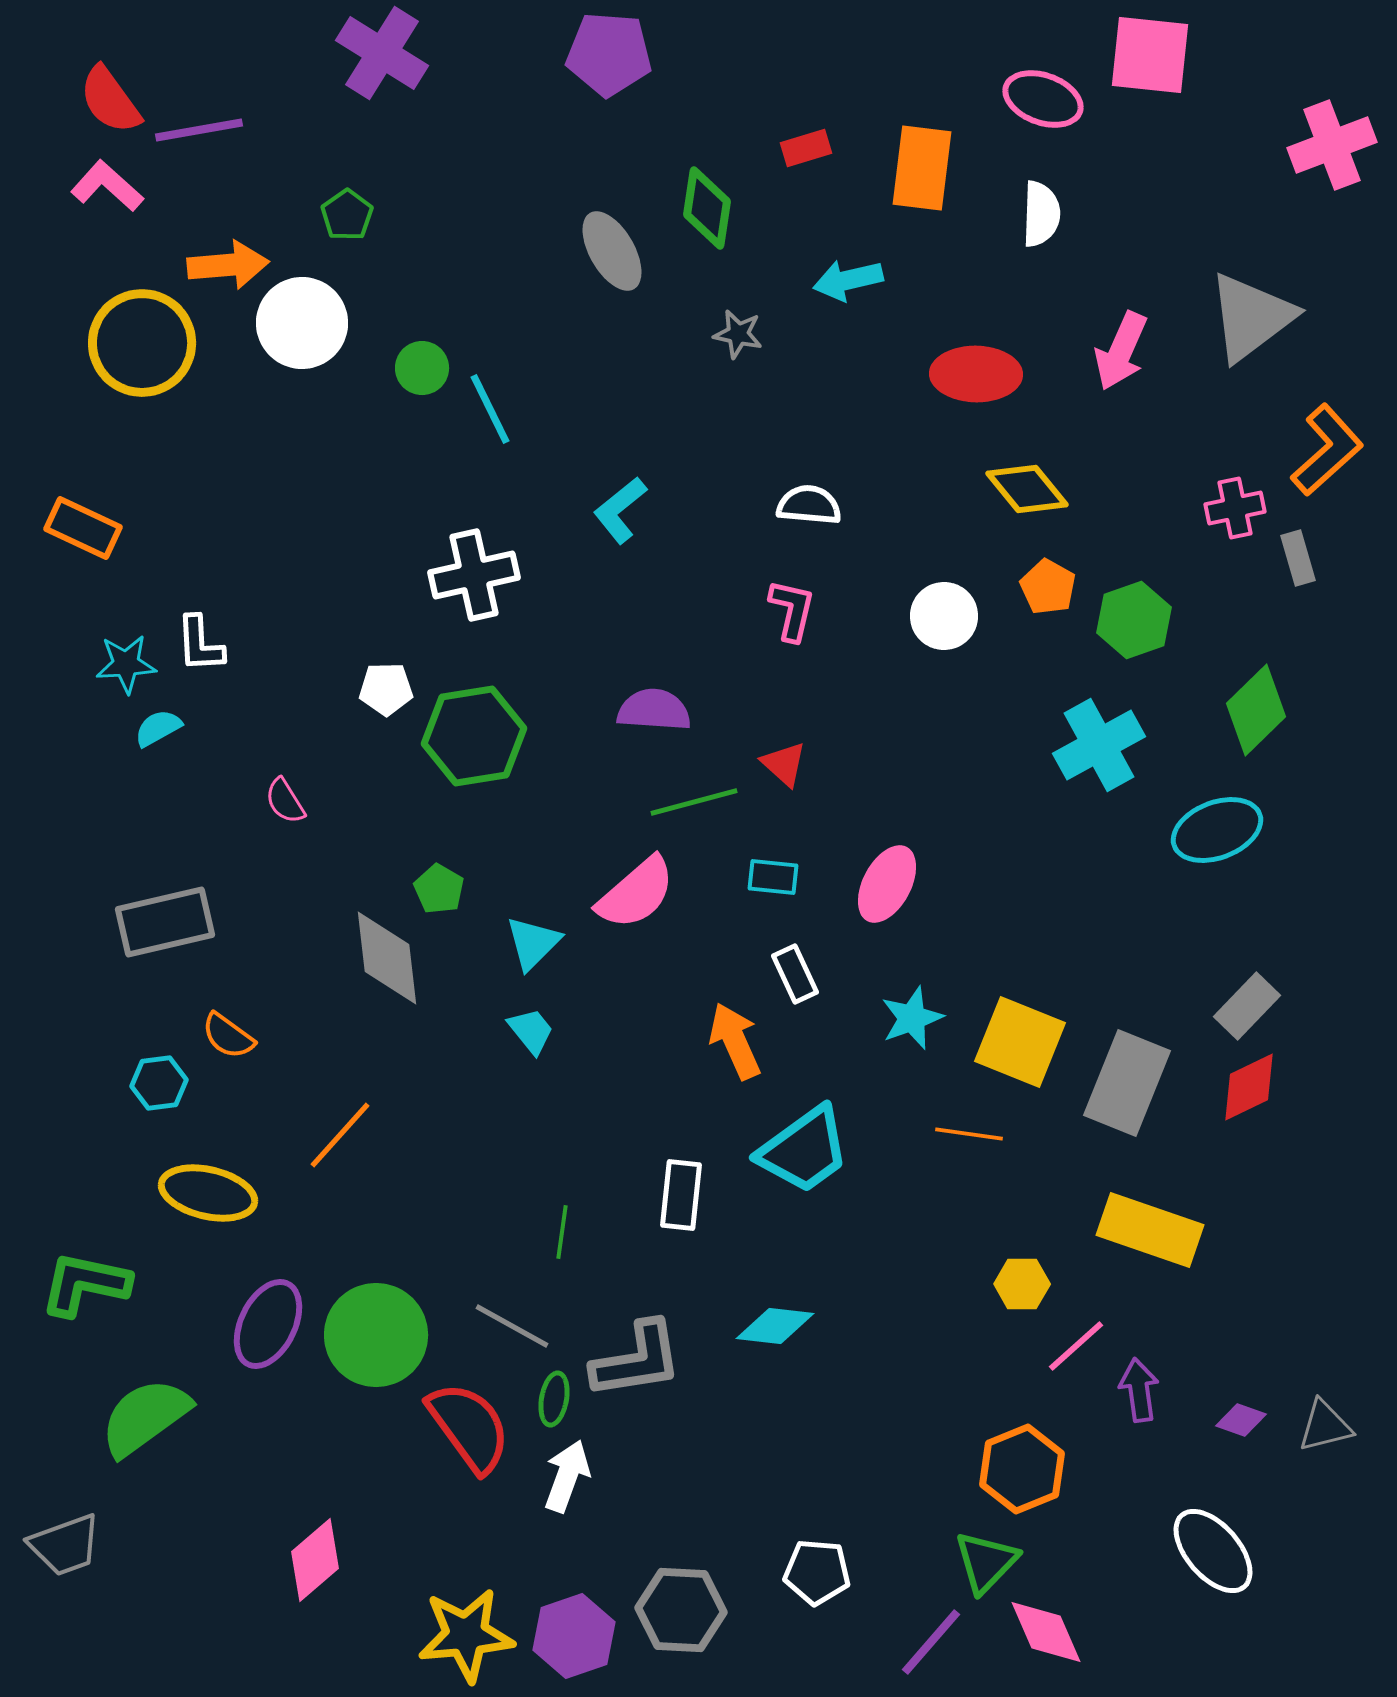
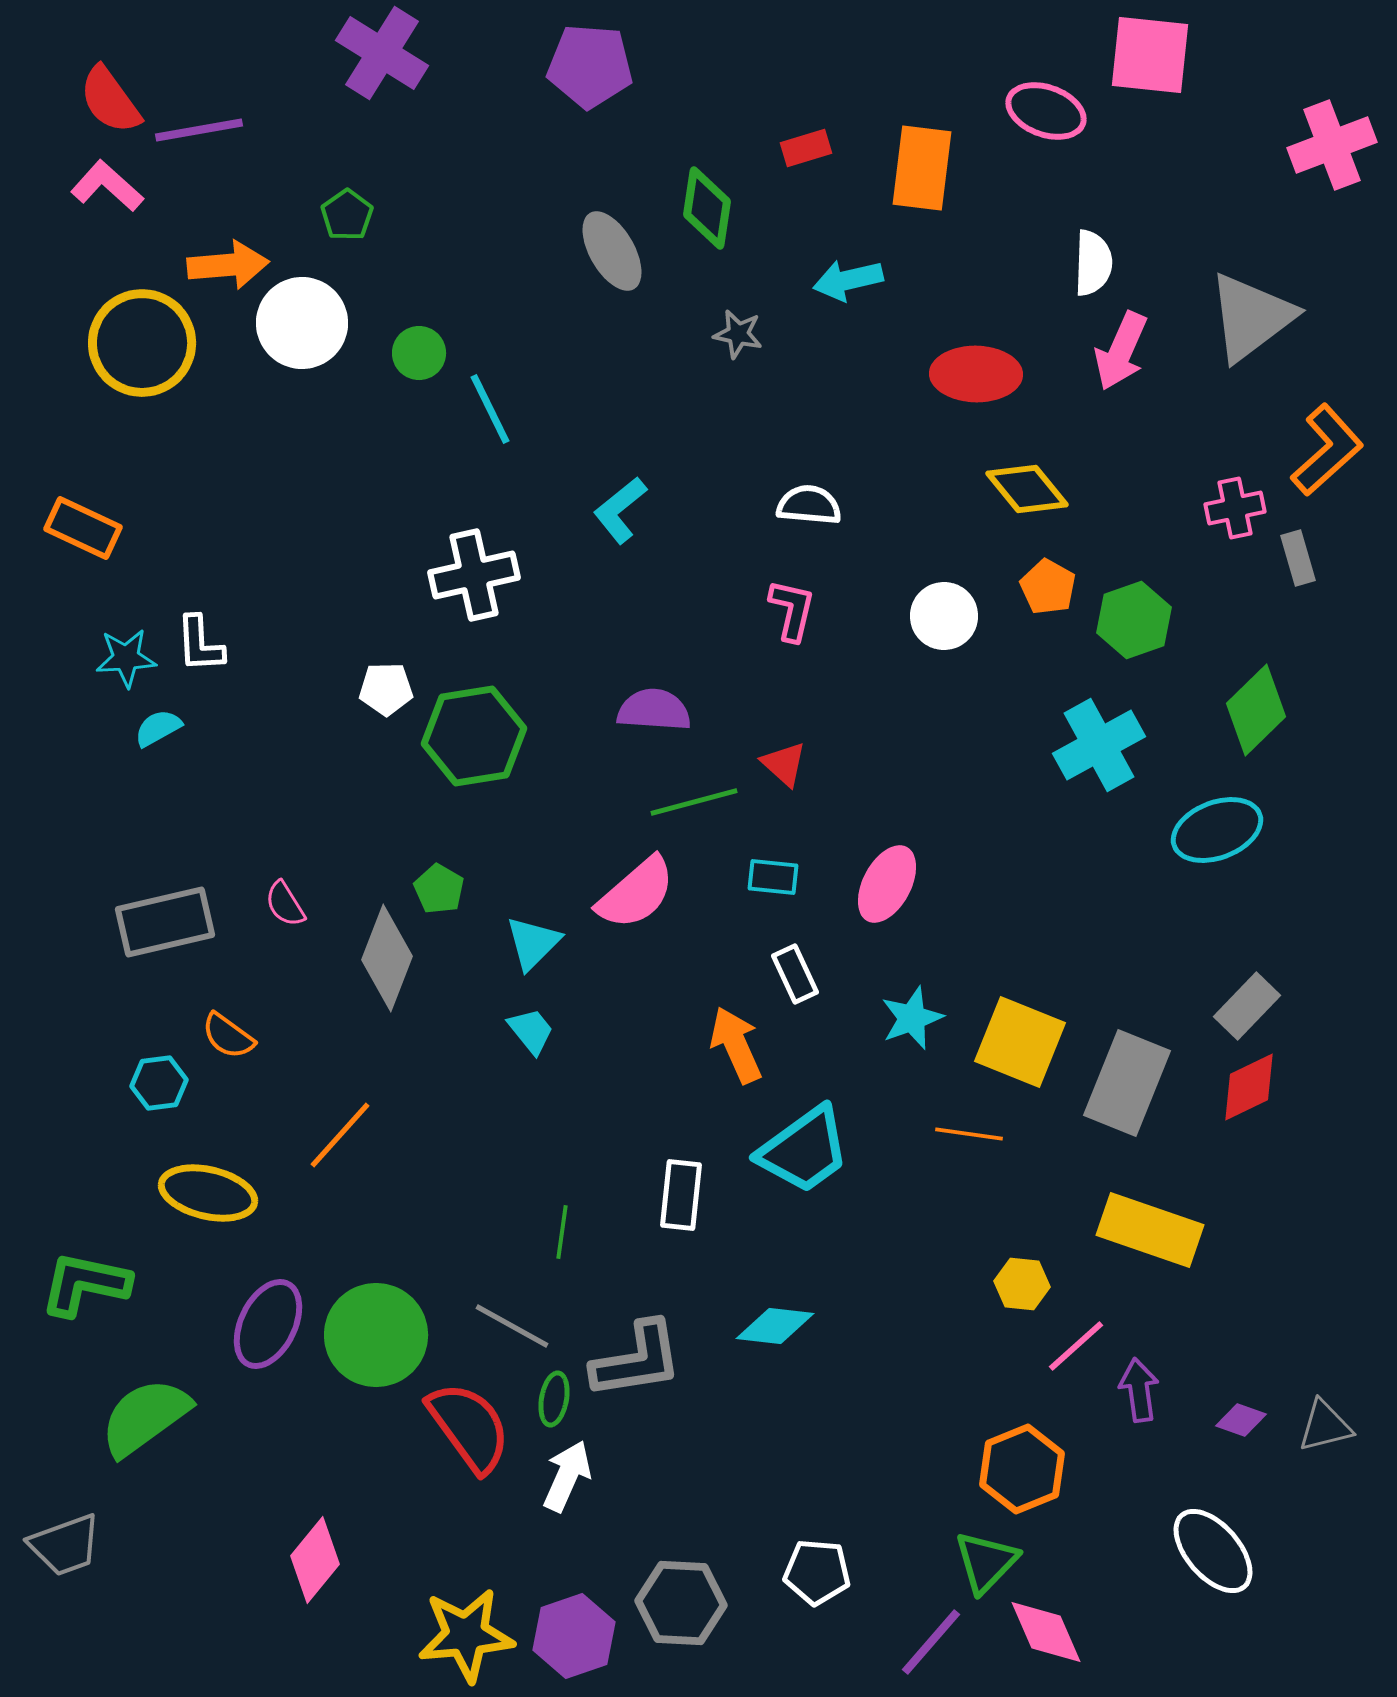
purple pentagon at (609, 54): moved 19 px left, 12 px down
pink ellipse at (1043, 99): moved 3 px right, 12 px down
white semicircle at (1041, 214): moved 52 px right, 49 px down
green circle at (422, 368): moved 3 px left, 15 px up
cyan star at (126, 664): moved 6 px up
pink semicircle at (285, 801): moved 103 px down
gray diamond at (387, 958): rotated 28 degrees clockwise
orange arrow at (735, 1041): moved 1 px right, 4 px down
yellow hexagon at (1022, 1284): rotated 6 degrees clockwise
white arrow at (567, 1476): rotated 4 degrees clockwise
pink diamond at (315, 1560): rotated 10 degrees counterclockwise
gray hexagon at (681, 1610): moved 7 px up
